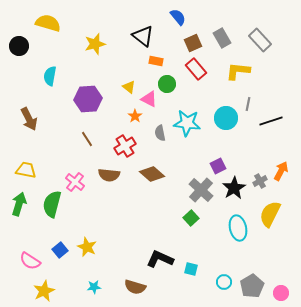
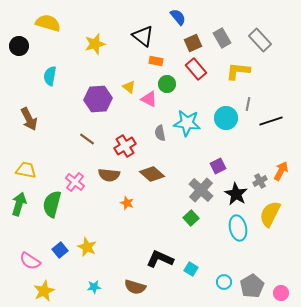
purple hexagon at (88, 99): moved 10 px right
orange star at (135, 116): moved 8 px left, 87 px down; rotated 16 degrees counterclockwise
brown line at (87, 139): rotated 21 degrees counterclockwise
black star at (234, 188): moved 2 px right, 6 px down; rotated 10 degrees counterclockwise
cyan square at (191, 269): rotated 16 degrees clockwise
